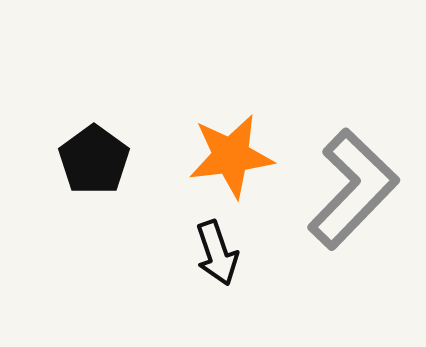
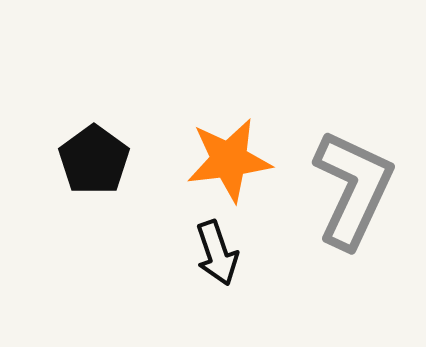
orange star: moved 2 px left, 4 px down
gray L-shape: rotated 19 degrees counterclockwise
